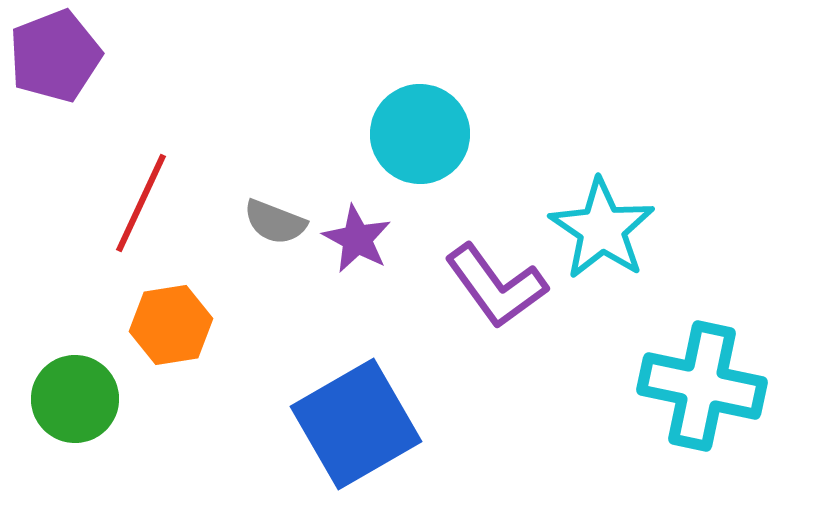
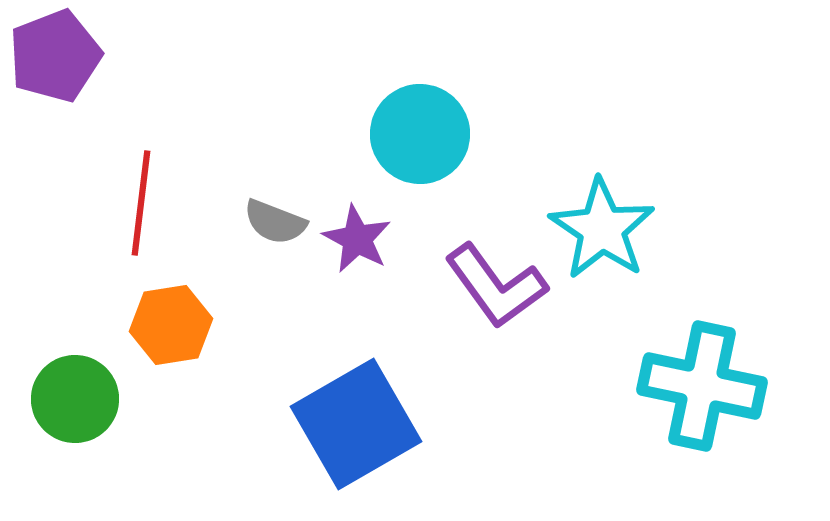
red line: rotated 18 degrees counterclockwise
